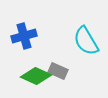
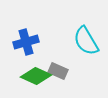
blue cross: moved 2 px right, 6 px down
